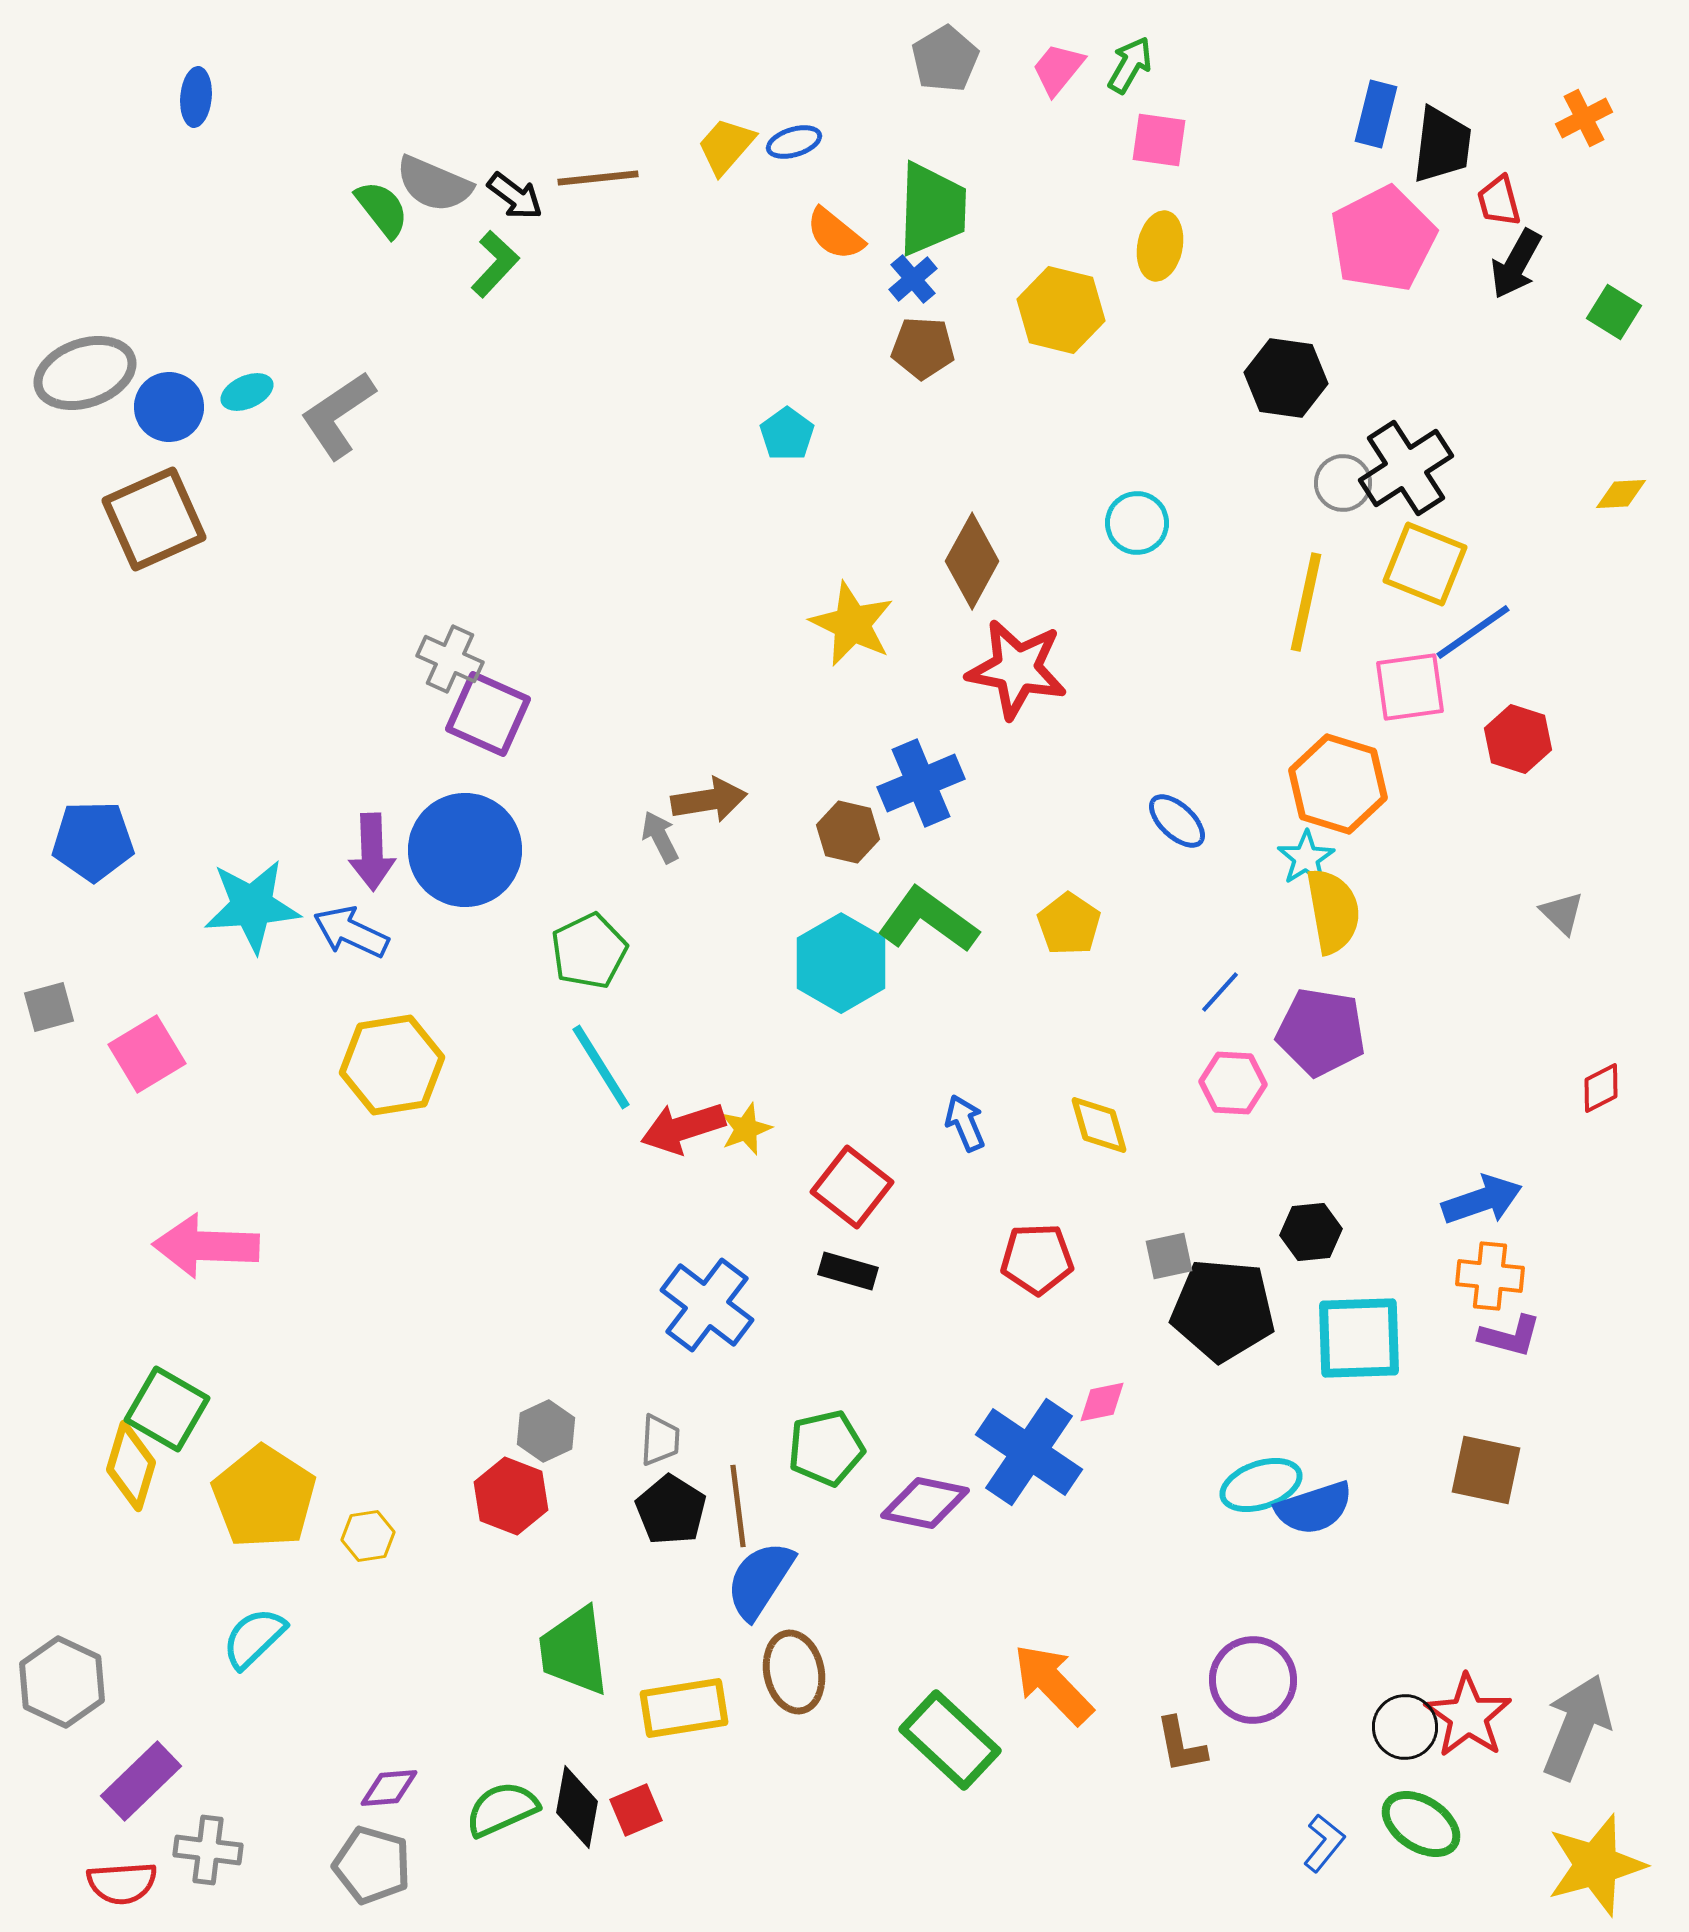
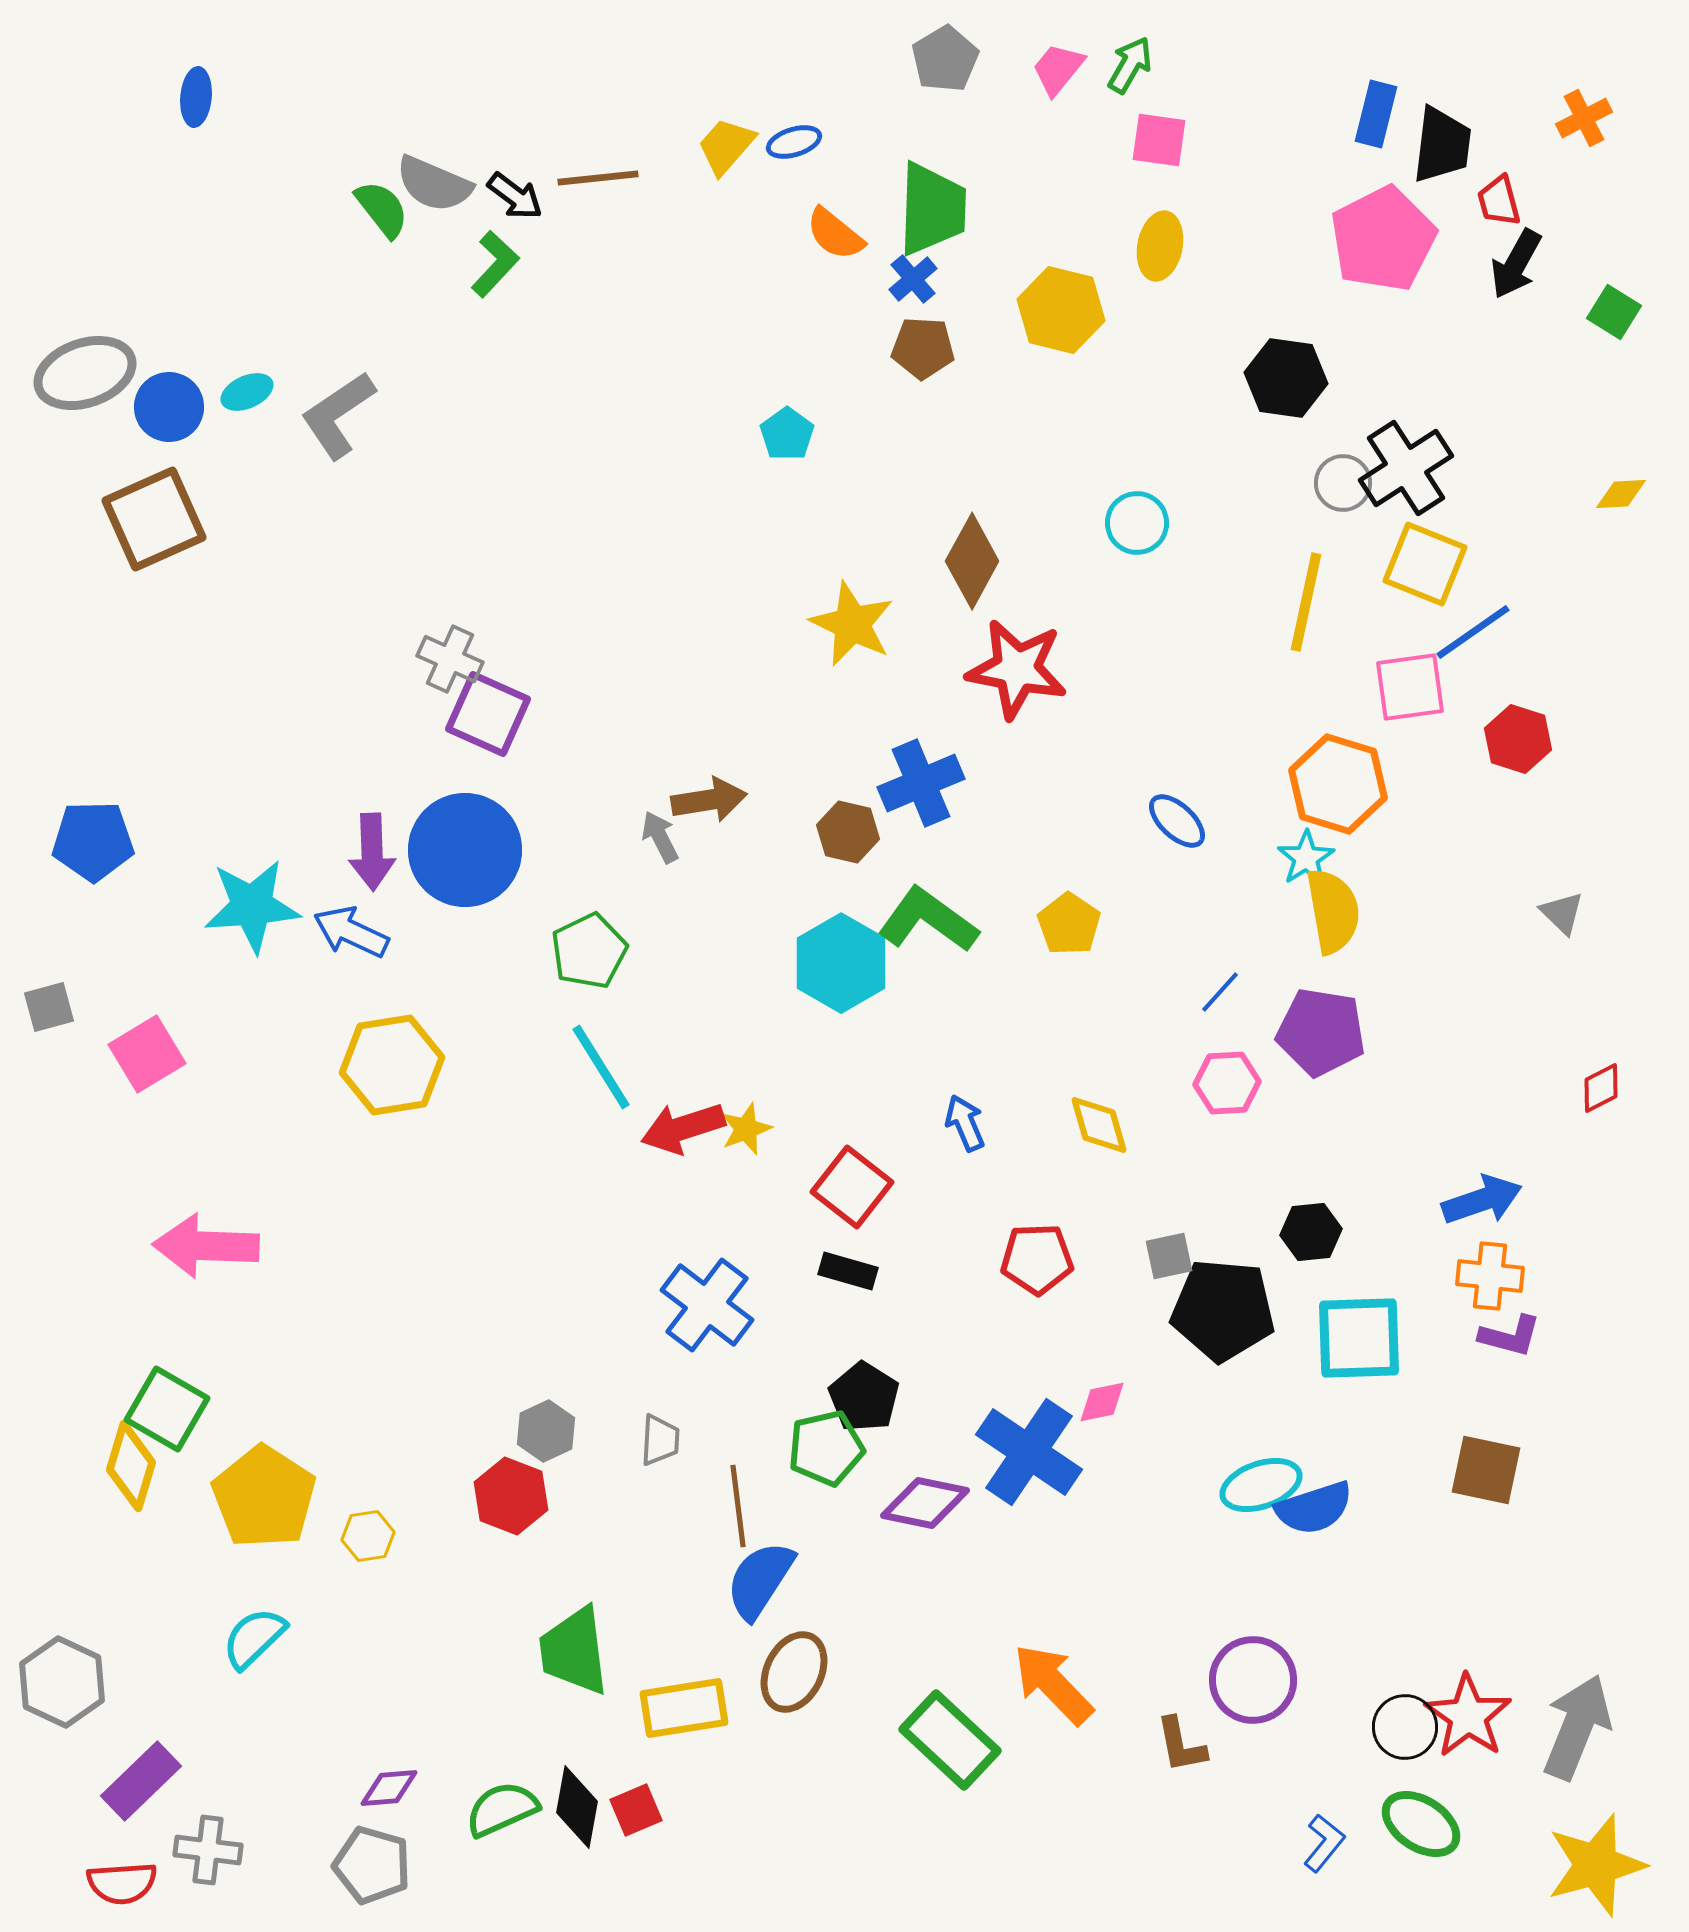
pink hexagon at (1233, 1083): moved 6 px left; rotated 6 degrees counterclockwise
black pentagon at (671, 1510): moved 193 px right, 113 px up
brown ellipse at (794, 1672): rotated 38 degrees clockwise
